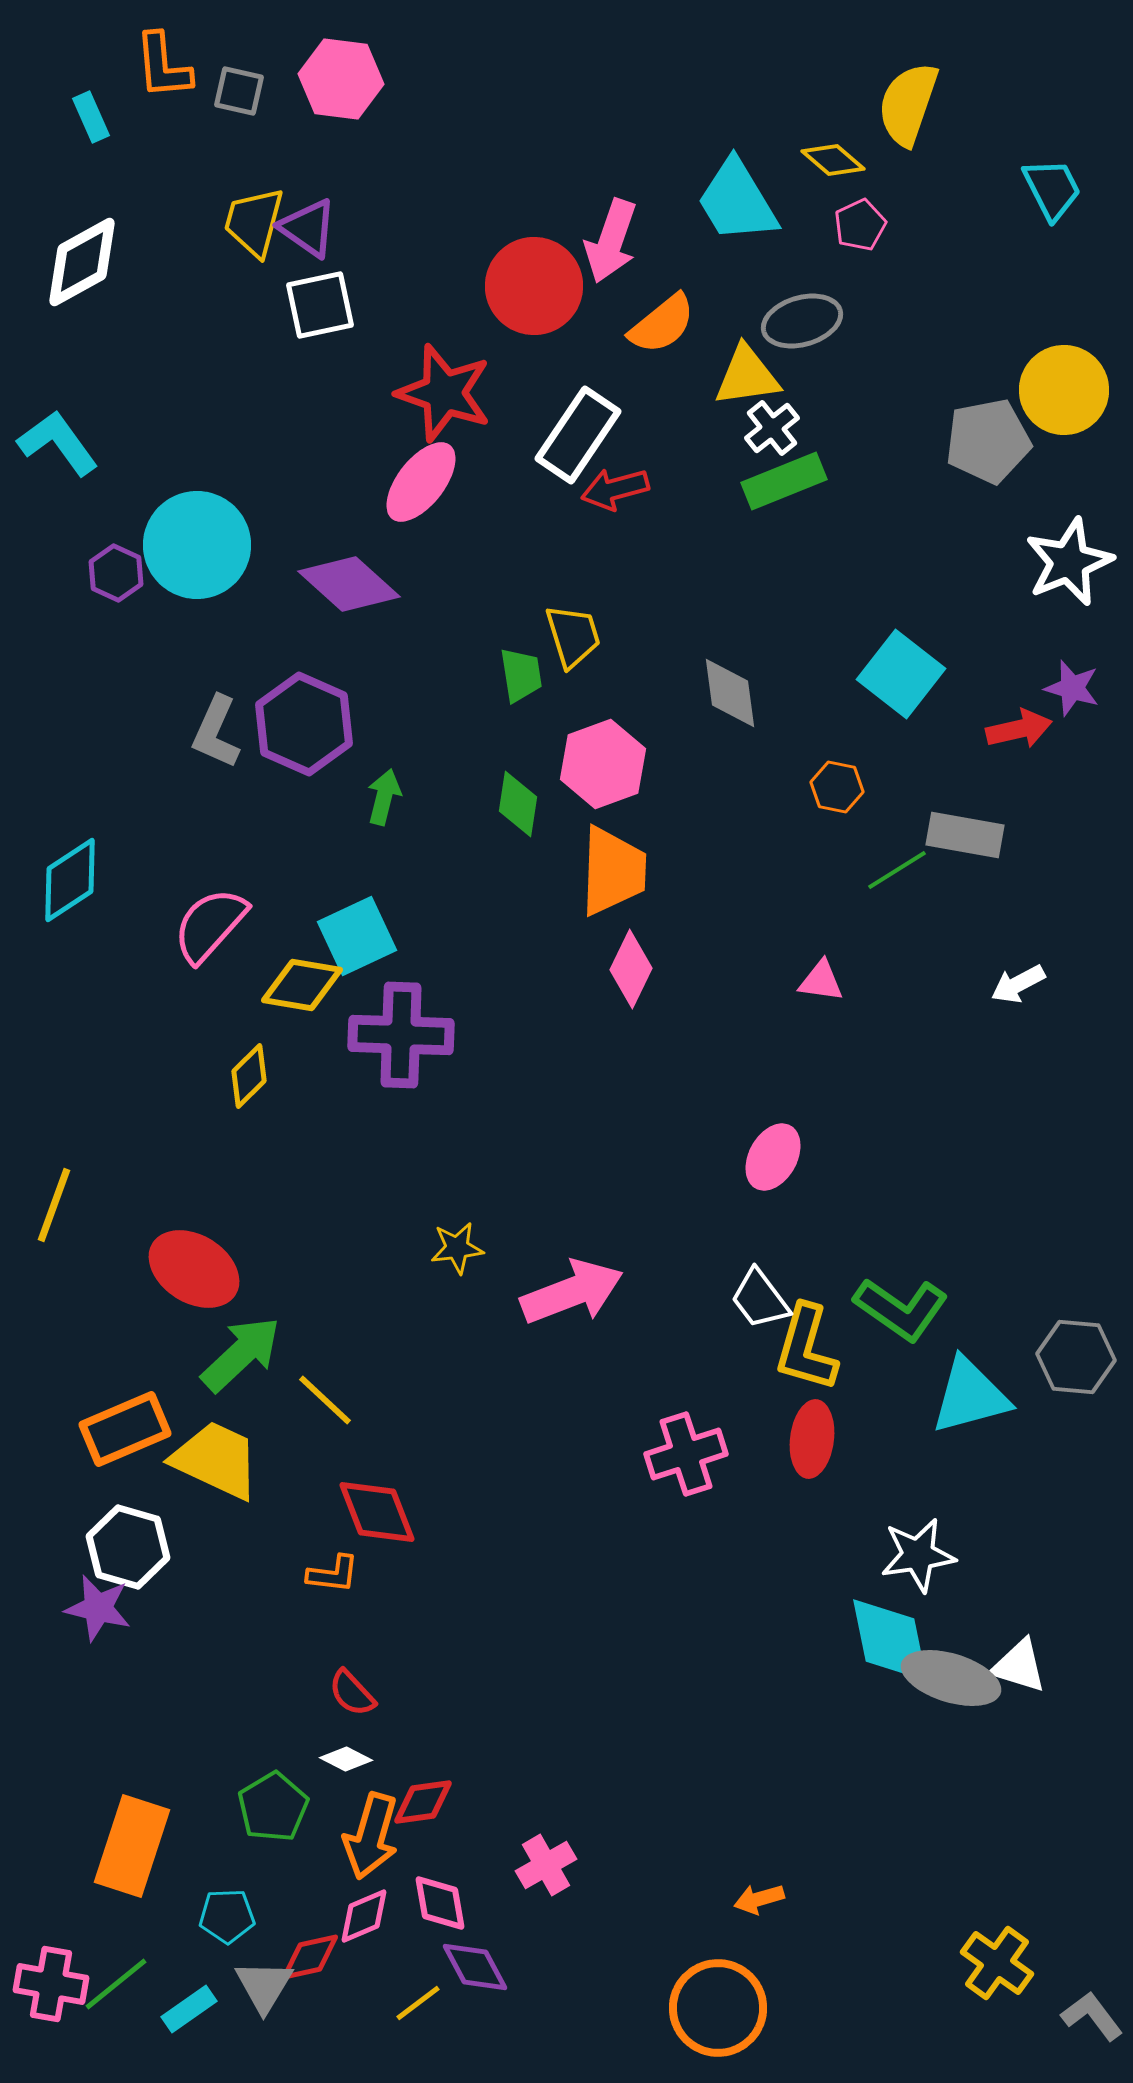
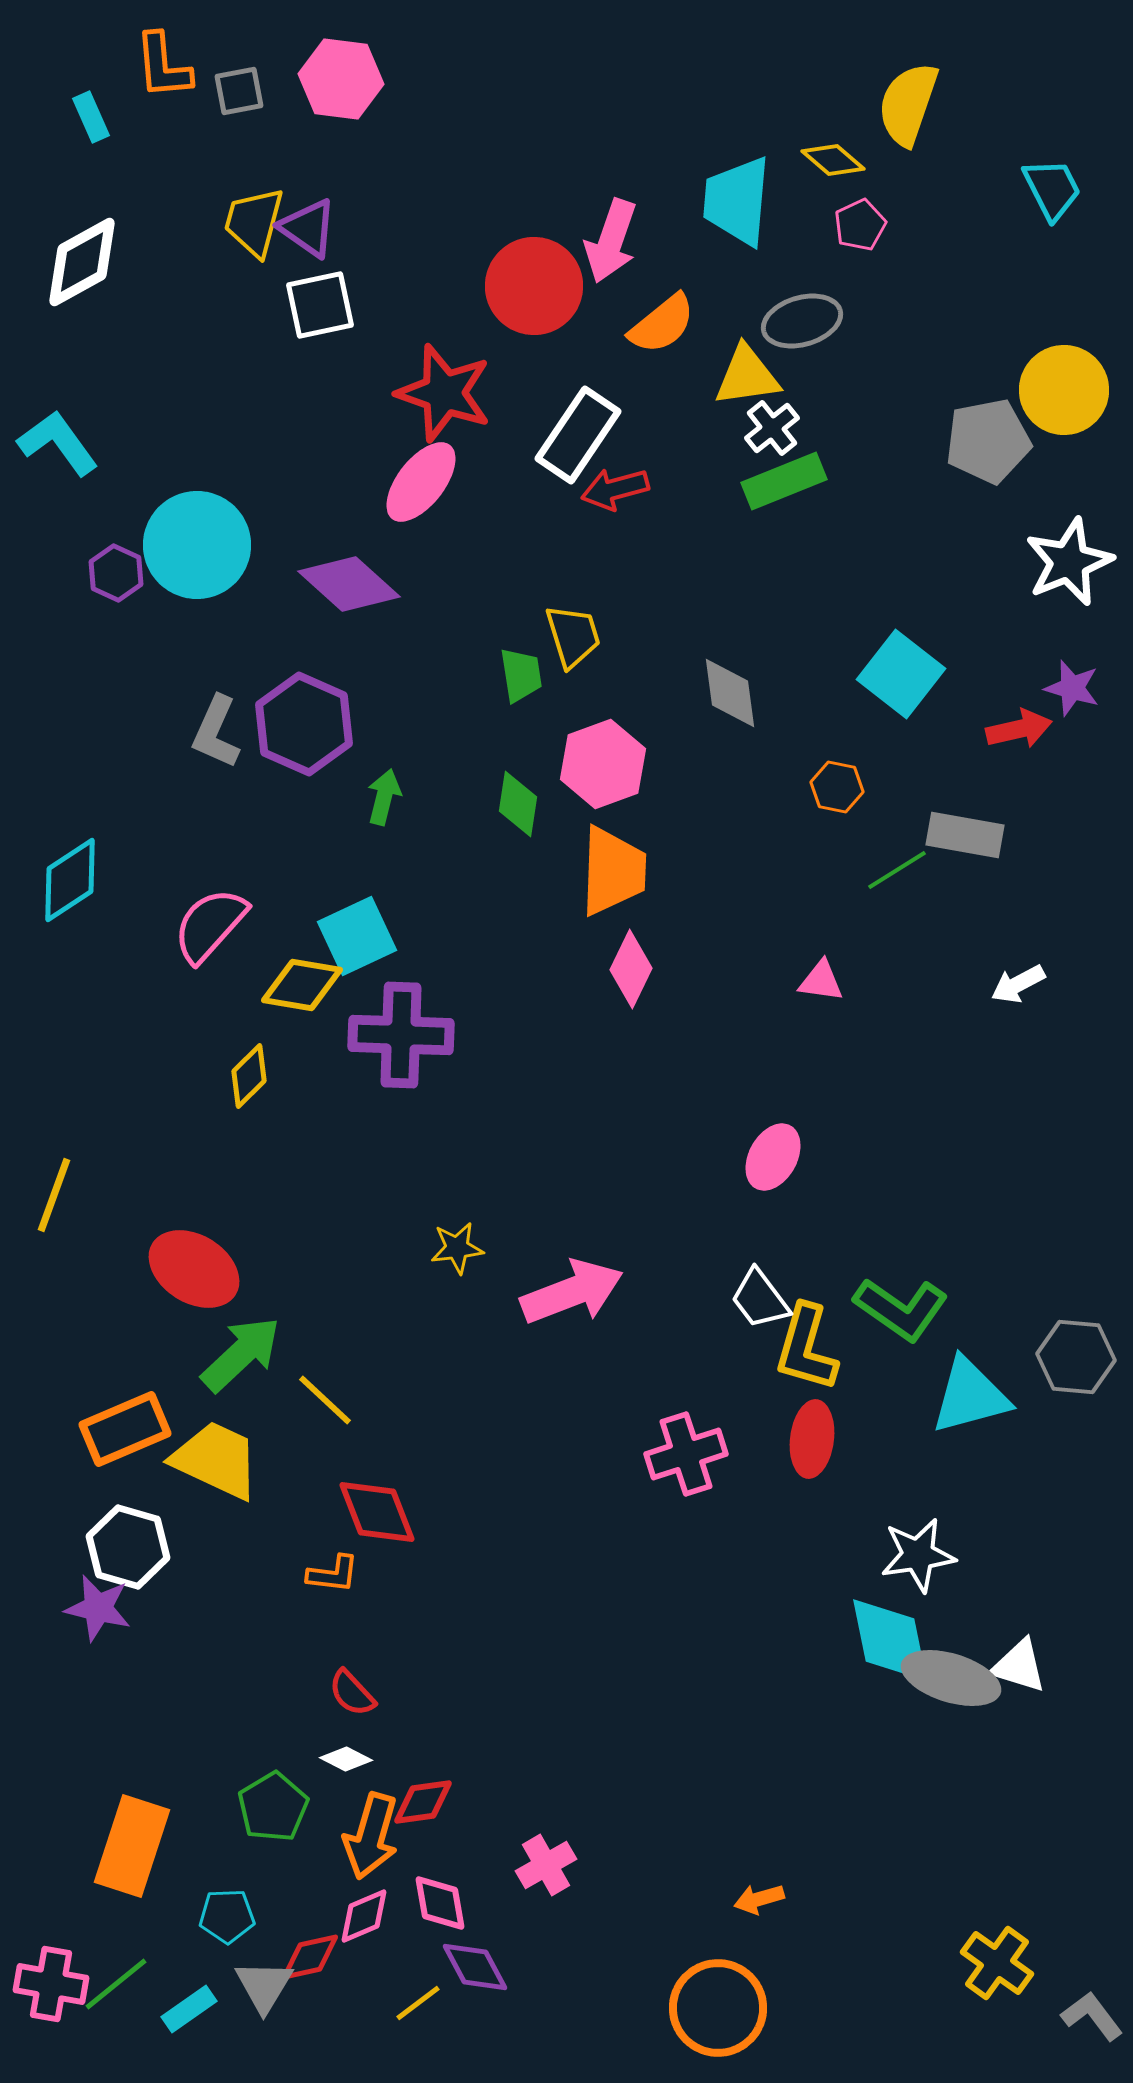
gray square at (239, 91): rotated 24 degrees counterclockwise
cyan trapezoid at (737, 201): rotated 36 degrees clockwise
yellow line at (54, 1205): moved 10 px up
